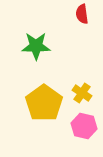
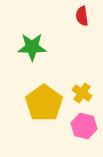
red semicircle: moved 2 px down
green star: moved 4 px left, 1 px down
